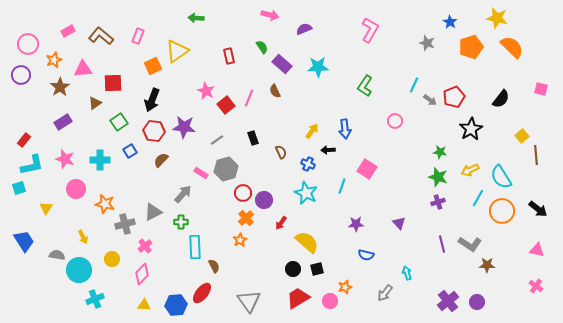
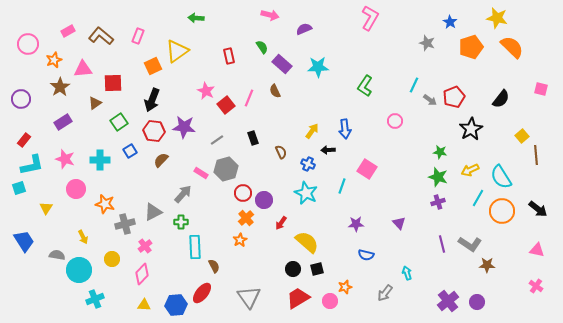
pink L-shape at (370, 30): moved 12 px up
purple circle at (21, 75): moved 24 px down
gray triangle at (249, 301): moved 4 px up
